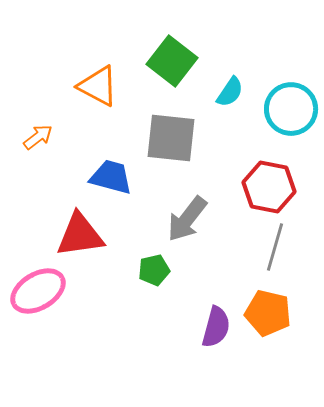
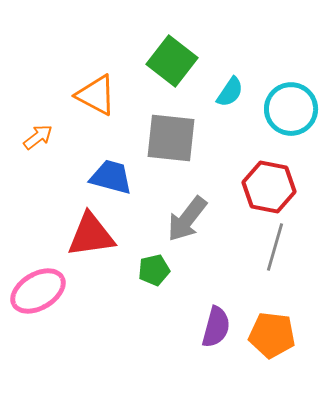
orange triangle: moved 2 px left, 9 px down
red triangle: moved 11 px right
orange pentagon: moved 4 px right, 22 px down; rotated 6 degrees counterclockwise
